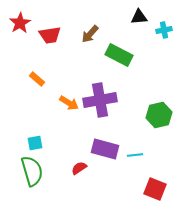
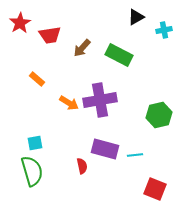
black triangle: moved 3 px left; rotated 24 degrees counterclockwise
brown arrow: moved 8 px left, 14 px down
red semicircle: moved 3 px right, 2 px up; rotated 112 degrees clockwise
